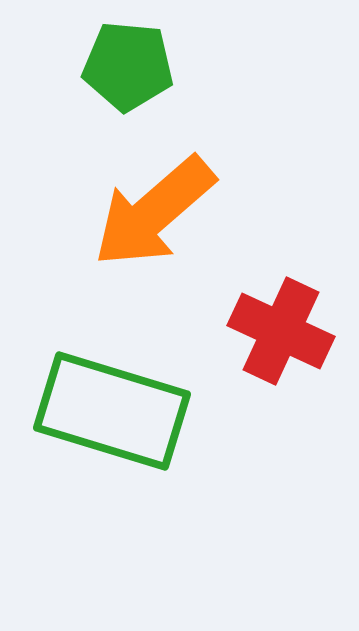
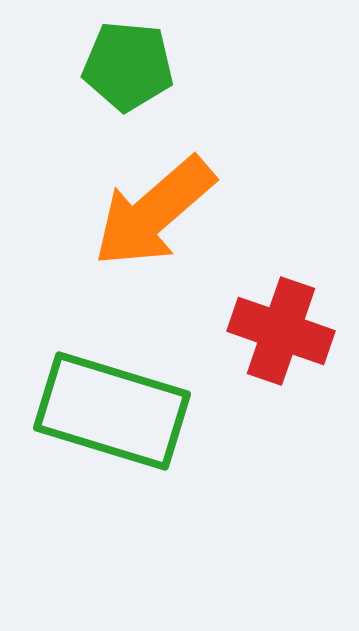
red cross: rotated 6 degrees counterclockwise
